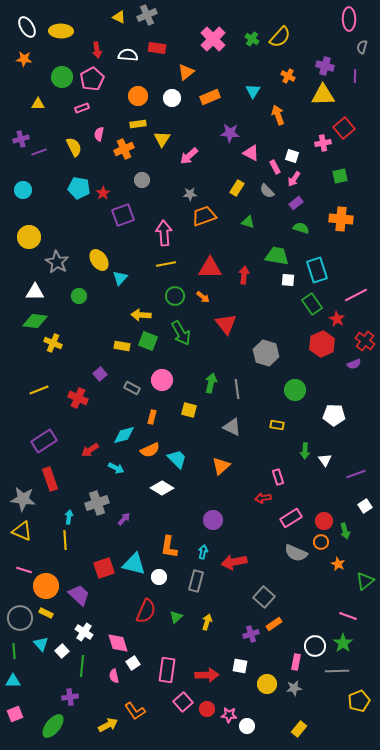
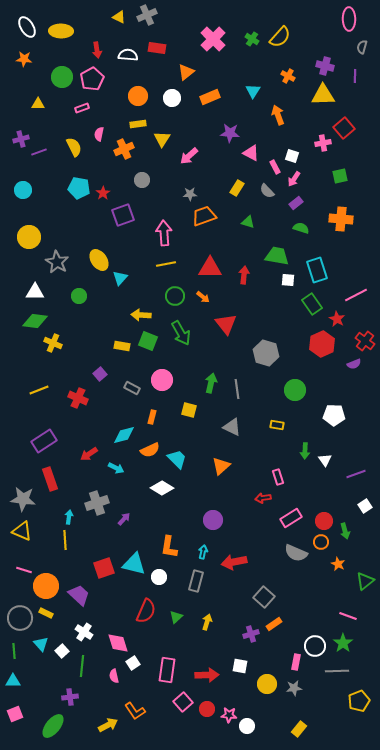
red arrow at (90, 450): moved 1 px left, 4 px down
